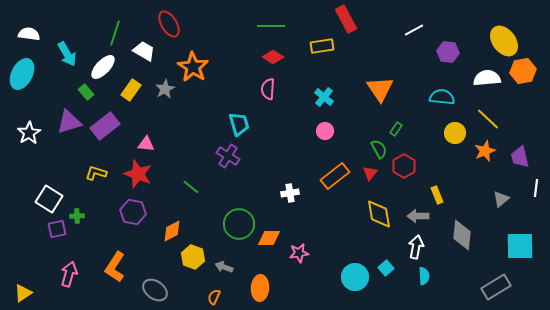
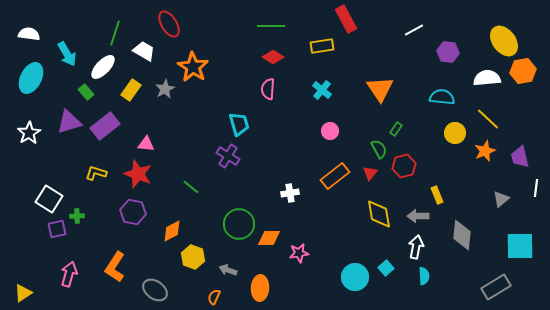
cyan ellipse at (22, 74): moved 9 px right, 4 px down
cyan cross at (324, 97): moved 2 px left, 7 px up
pink circle at (325, 131): moved 5 px right
red hexagon at (404, 166): rotated 15 degrees clockwise
gray arrow at (224, 267): moved 4 px right, 3 px down
